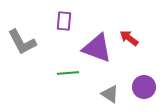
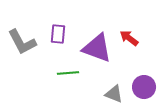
purple rectangle: moved 6 px left, 13 px down
gray triangle: moved 4 px right; rotated 12 degrees counterclockwise
